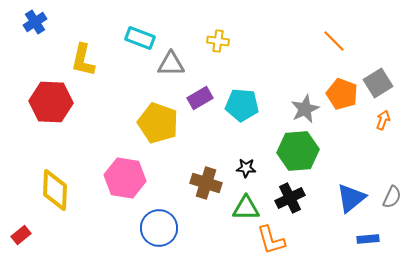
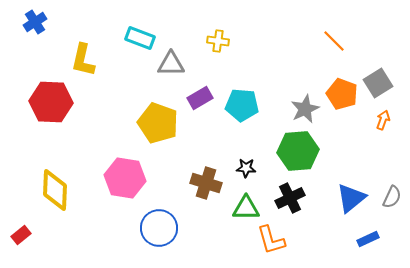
blue rectangle: rotated 20 degrees counterclockwise
